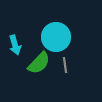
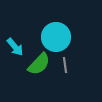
cyan arrow: moved 2 px down; rotated 24 degrees counterclockwise
green semicircle: moved 1 px down
